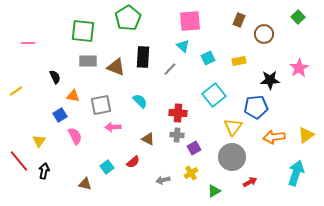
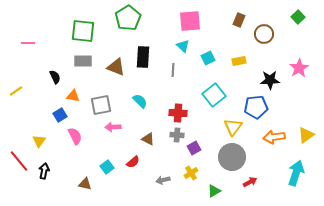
gray rectangle at (88, 61): moved 5 px left
gray line at (170, 69): moved 3 px right, 1 px down; rotated 40 degrees counterclockwise
